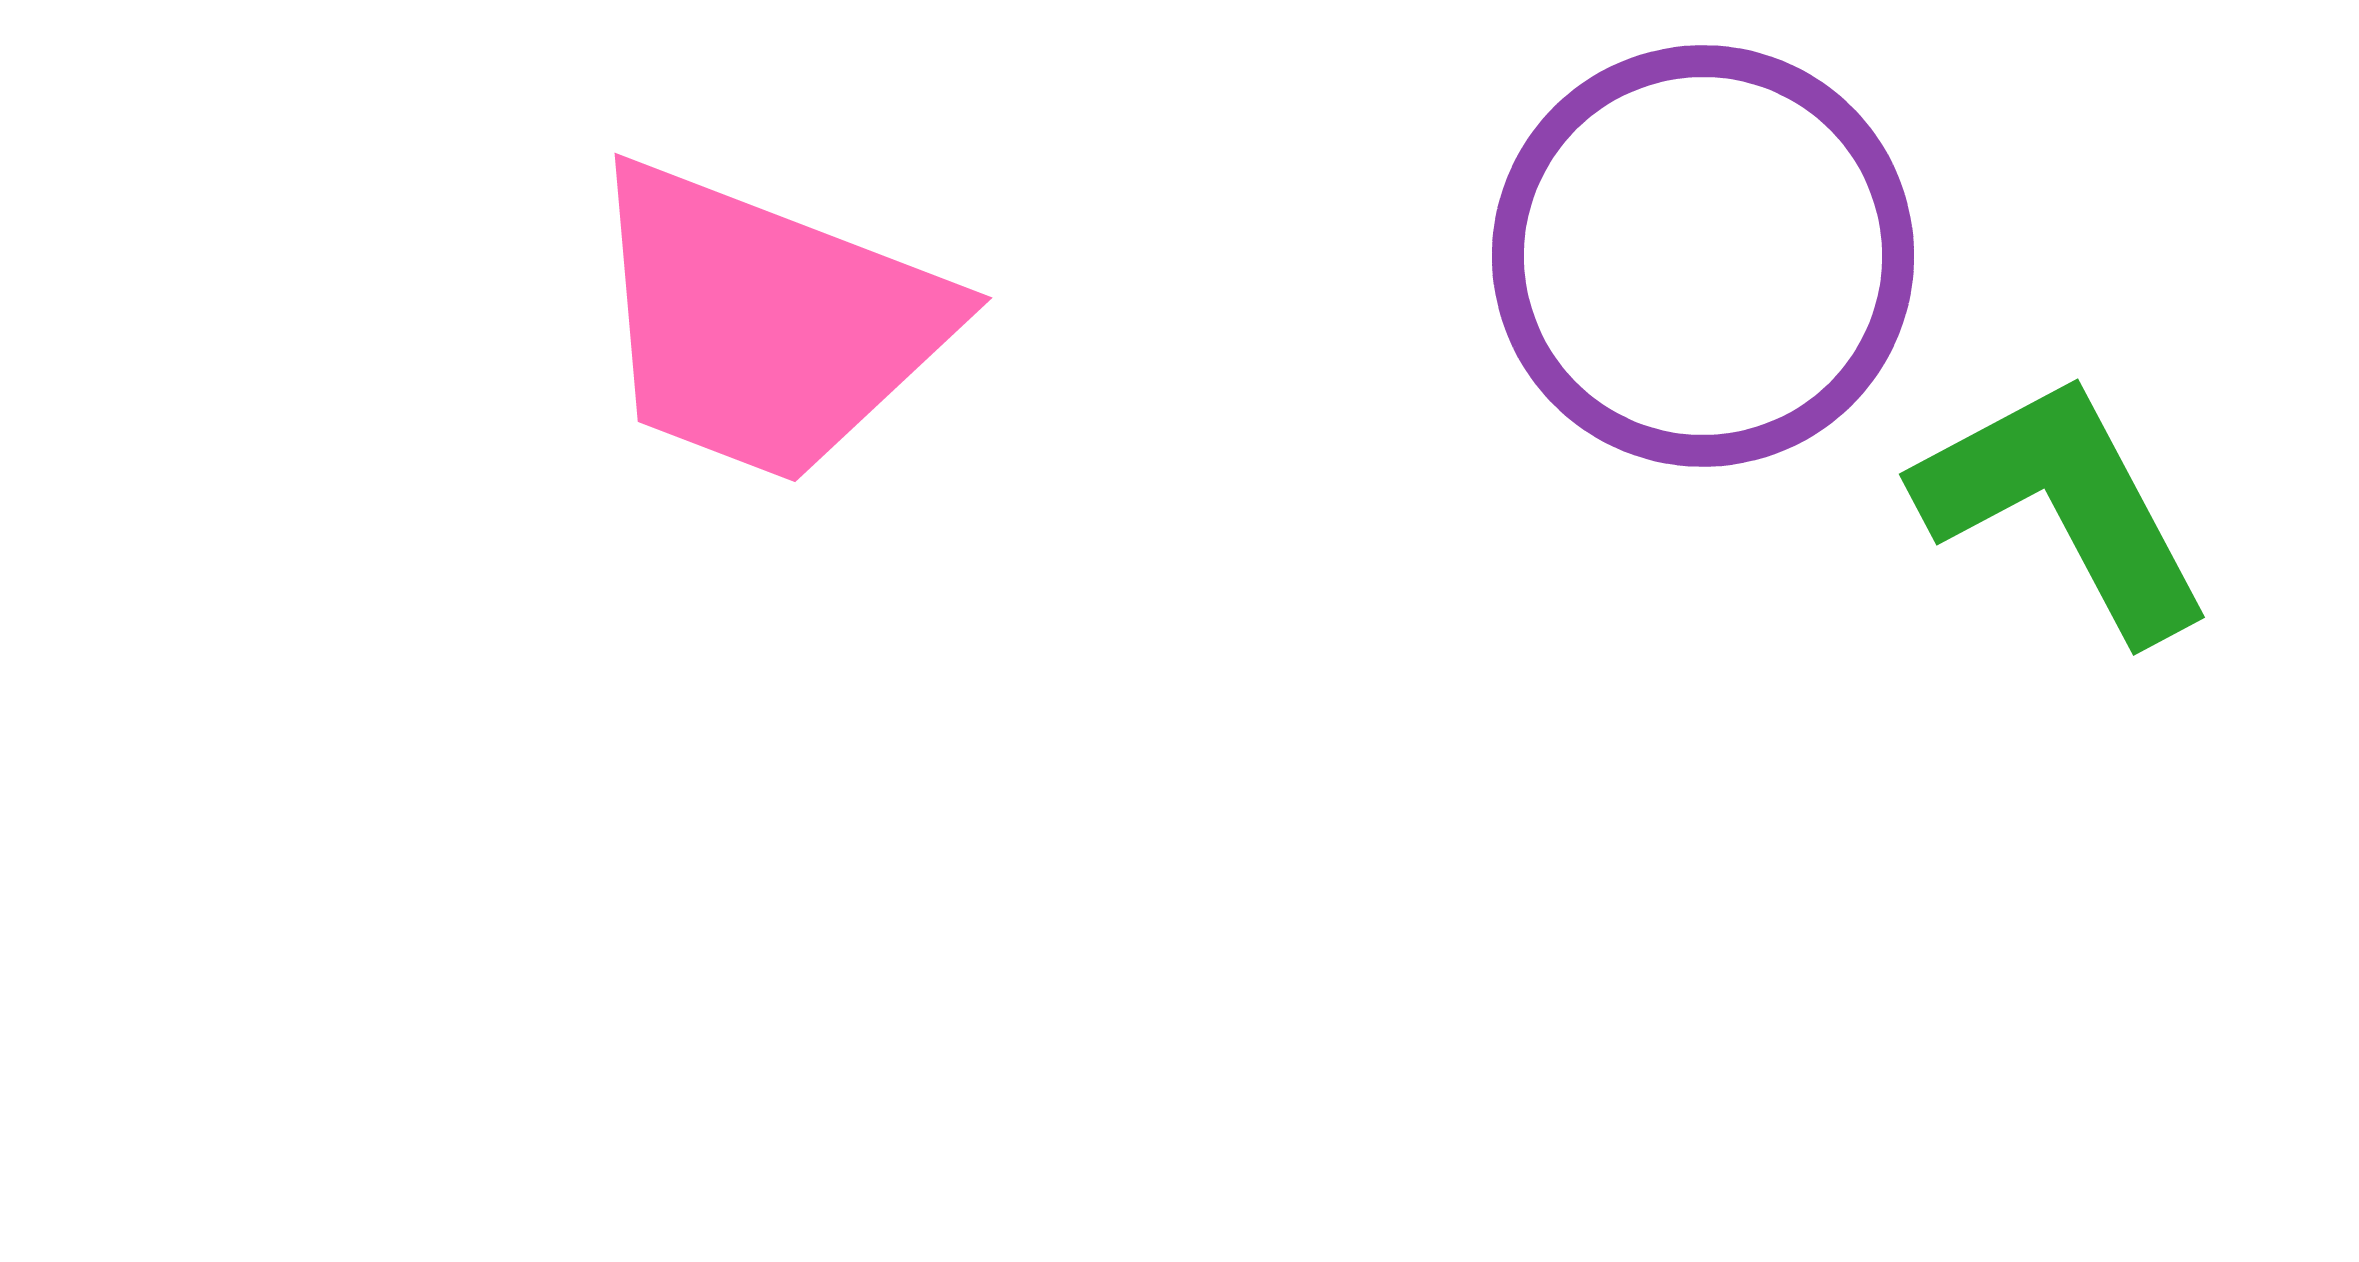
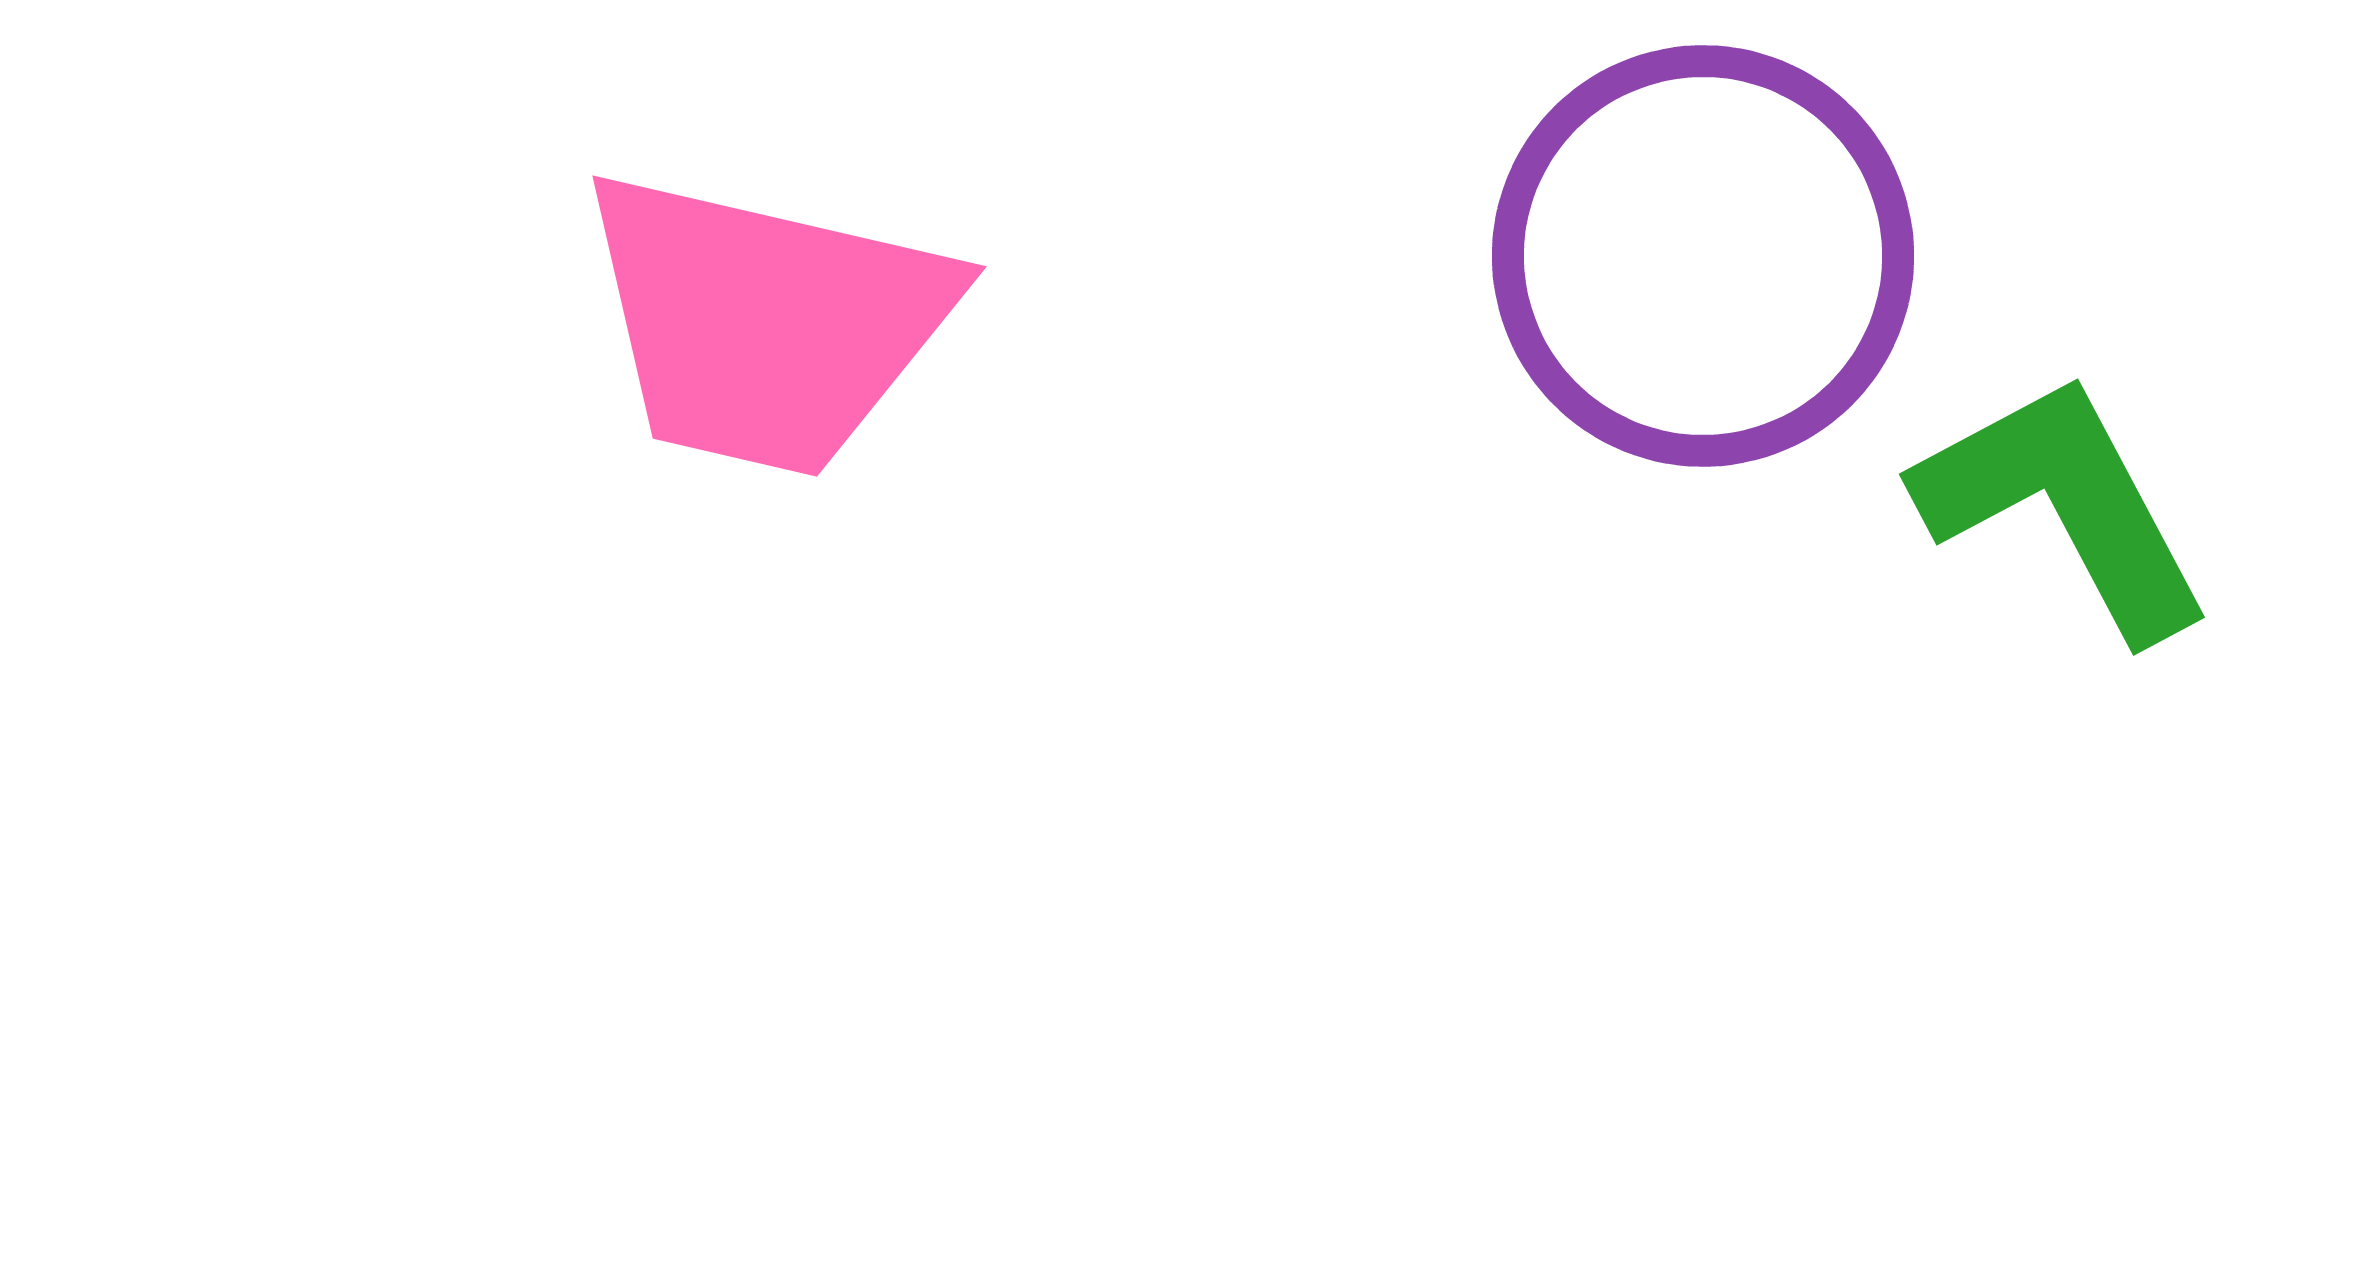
pink trapezoid: rotated 8 degrees counterclockwise
